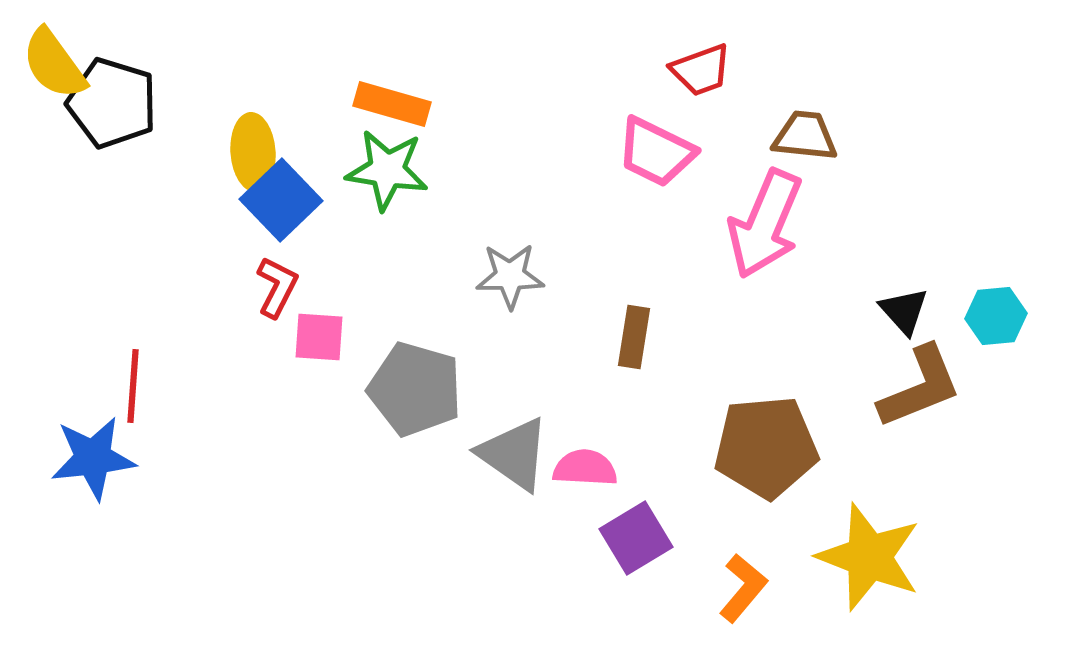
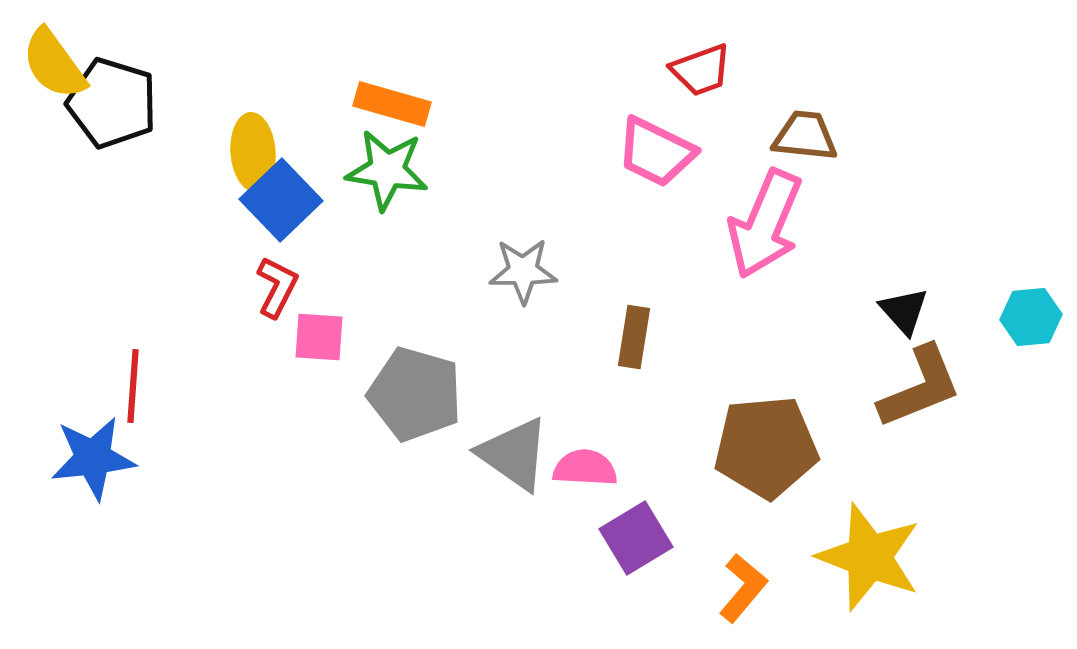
gray star: moved 13 px right, 5 px up
cyan hexagon: moved 35 px right, 1 px down
gray pentagon: moved 5 px down
